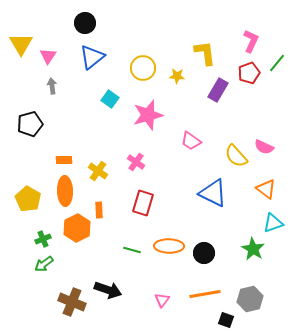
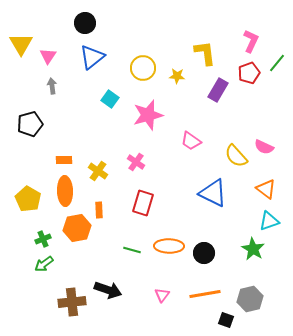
cyan triangle at (273, 223): moved 4 px left, 2 px up
orange hexagon at (77, 228): rotated 16 degrees clockwise
pink triangle at (162, 300): moved 5 px up
brown cross at (72, 302): rotated 28 degrees counterclockwise
